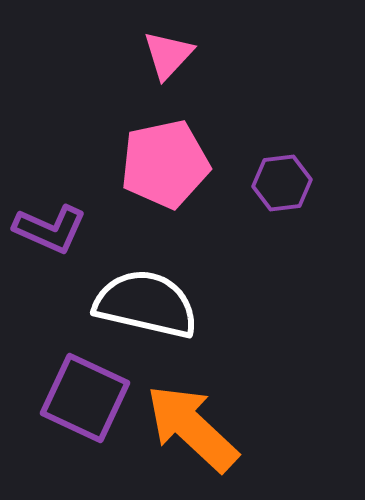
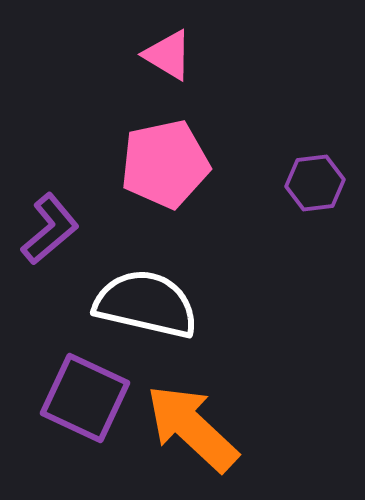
pink triangle: rotated 42 degrees counterclockwise
purple hexagon: moved 33 px right
purple L-shape: rotated 64 degrees counterclockwise
